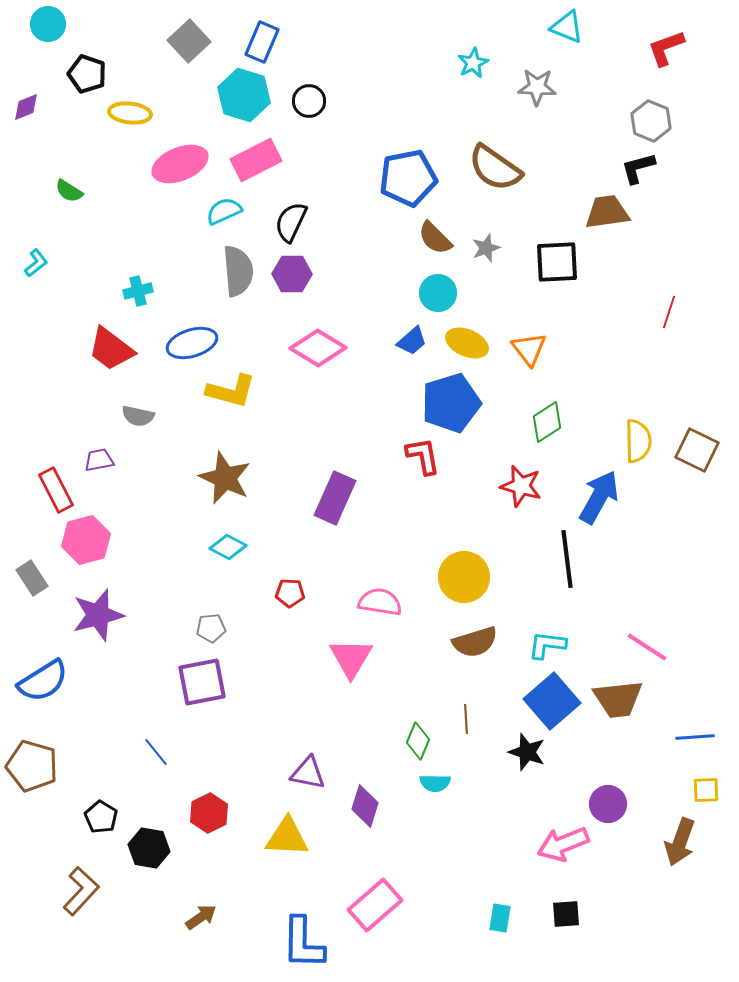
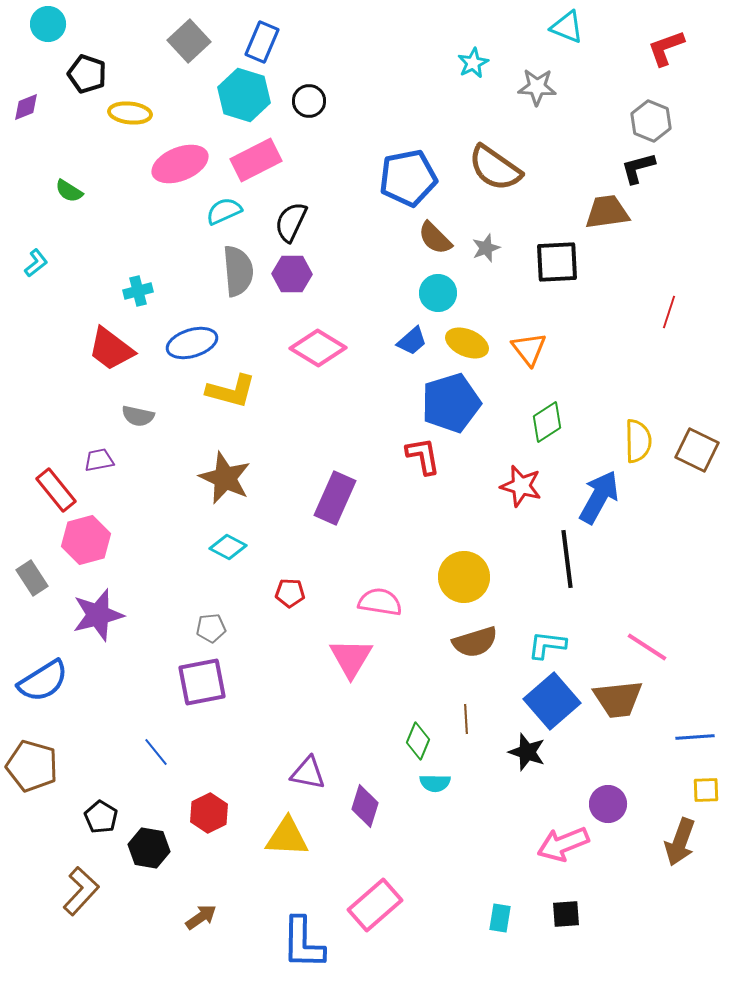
red rectangle at (56, 490): rotated 12 degrees counterclockwise
